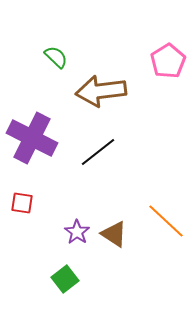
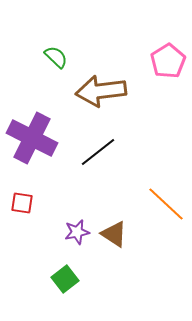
orange line: moved 17 px up
purple star: rotated 25 degrees clockwise
